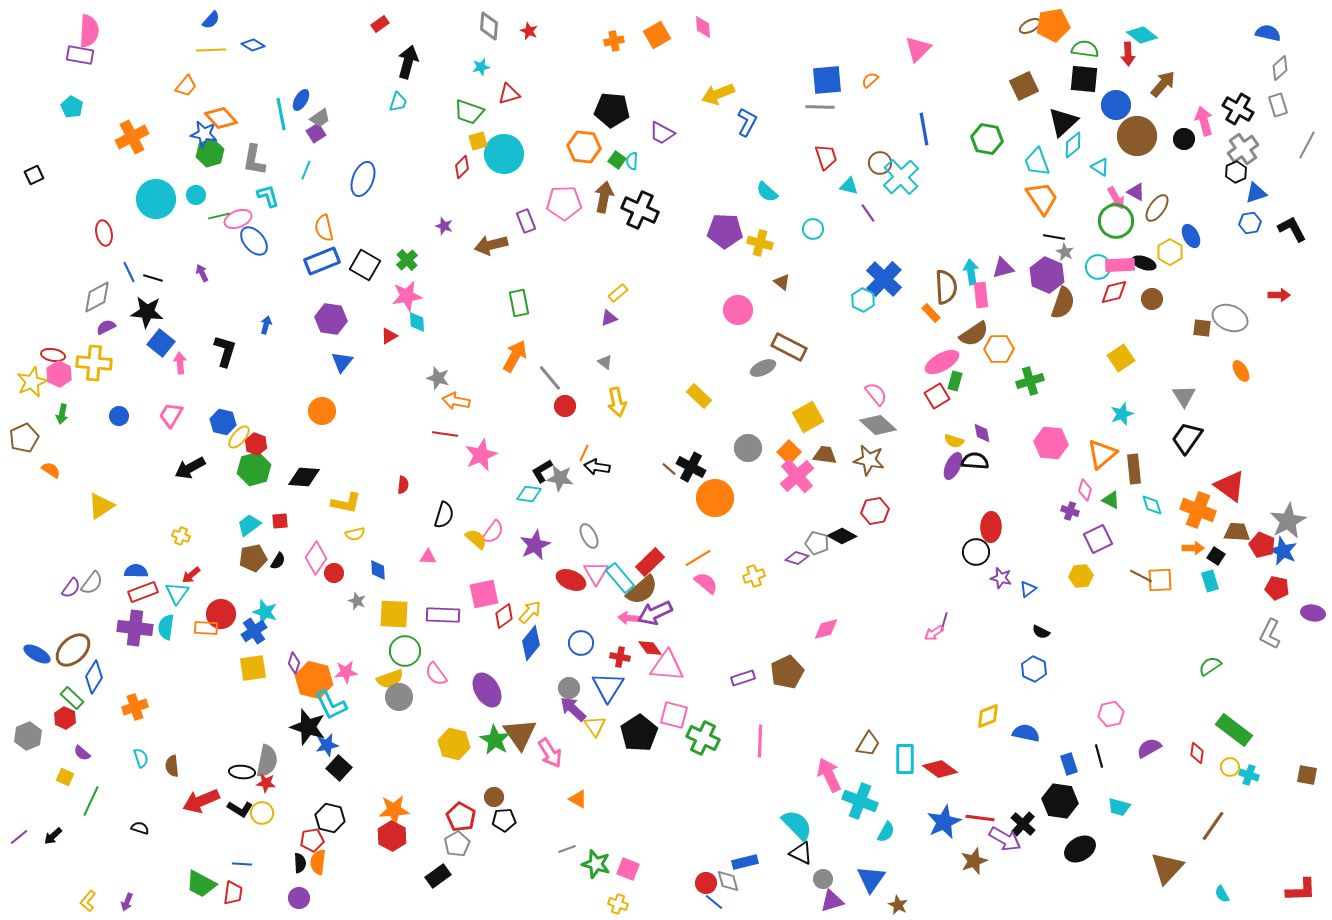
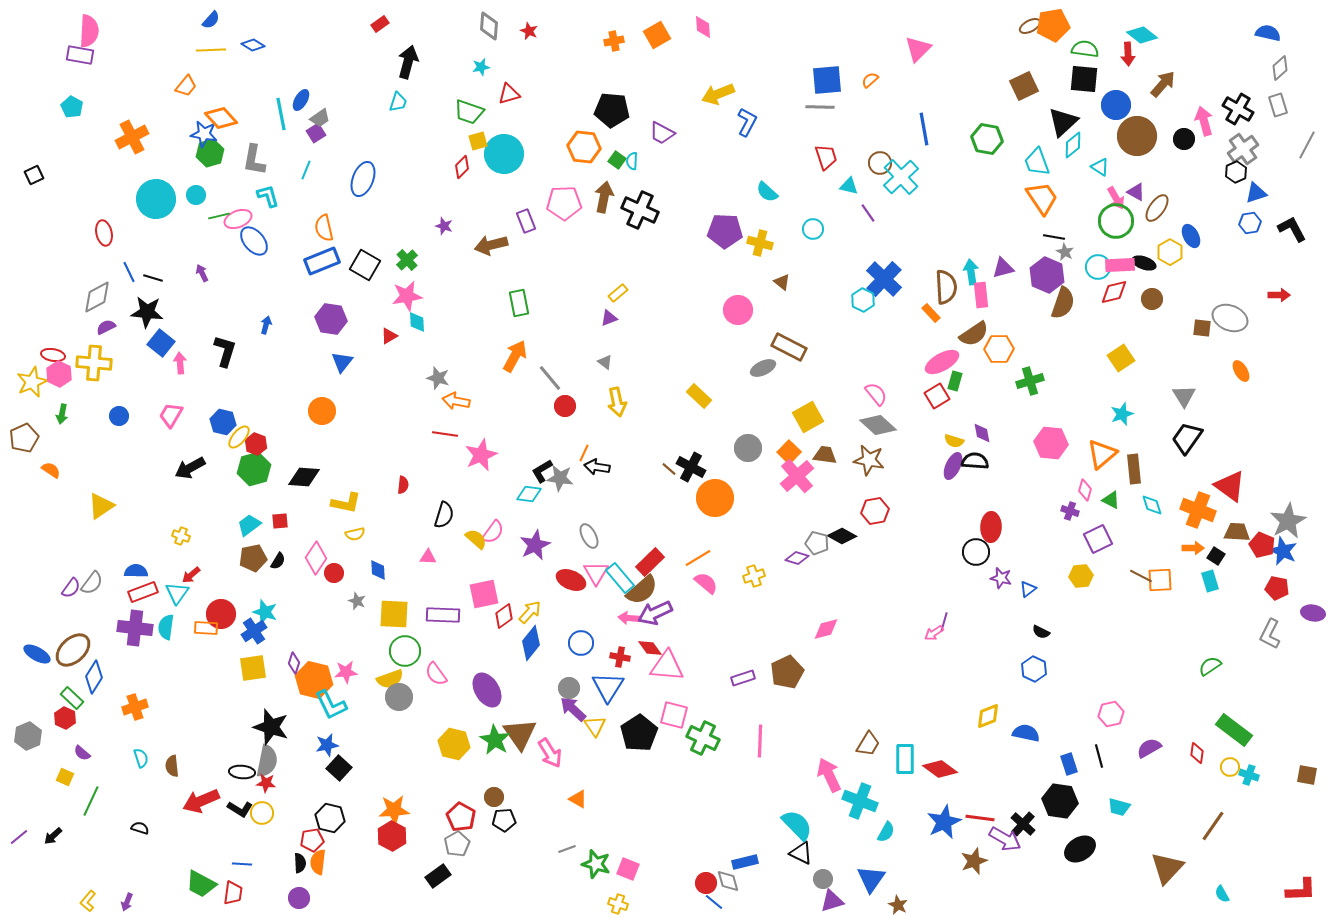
black star at (308, 727): moved 37 px left
